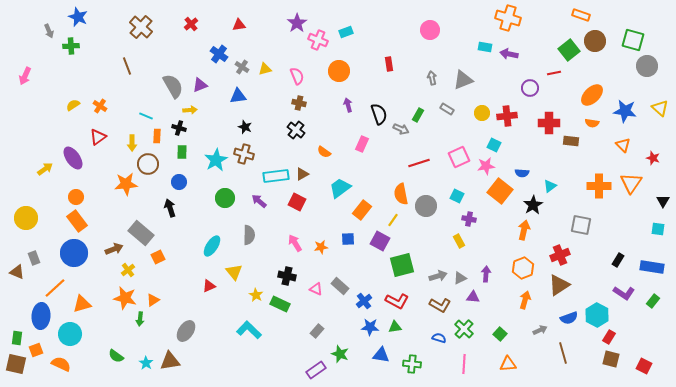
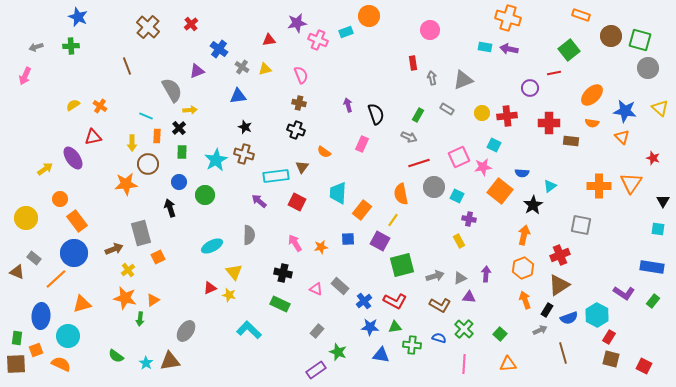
purple star at (297, 23): rotated 24 degrees clockwise
red triangle at (239, 25): moved 30 px right, 15 px down
brown cross at (141, 27): moved 7 px right
gray arrow at (49, 31): moved 13 px left, 16 px down; rotated 96 degrees clockwise
green square at (633, 40): moved 7 px right
brown circle at (595, 41): moved 16 px right, 5 px up
blue cross at (219, 54): moved 5 px up
purple arrow at (509, 54): moved 5 px up
red rectangle at (389, 64): moved 24 px right, 1 px up
gray circle at (647, 66): moved 1 px right, 2 px down
orange circle at (339, 71): moved 30 px right, 55 px up
pink semicircle at (297, 76): moved 4 px right, 1 px up
purple triangle at (200, 85): moved 3 px left, 14 px up
gray semicircle at (173, 86): moved 1 px left, 4 px down
black semicircle at (379, 114): moved 3 px left
black cross at (179, 128): rotated 32 degrees clockwise
gray arrow at (401, 129): moved 8 px right, 8 px down
black cross at (296, 130): rotated 18 degrees counterclockwise
red triangle at (98, 137): moved 5 px left; rotated 24 degrees clockwise
orange triangle at (623, 145): moved 1 px left, 8 px up
pink star at (486, 166): moved 3 px left, 1 px down
brown triangle at (302, 174): moved 7 px up; rotated 24 degrees counterclockwise
cyan trapezoid at (340, 188): moved 2 px left, 5 px down; rotated 50 degrees counterclockwise
orange circle at (76, 197): moved 16 px left, 2 px down
green circle at (225, 198): moved 20 px left, 3 px up
gray circle at (426, 206): moved 8 px right, 19 px up
orange arrow at (524, 230): moved 5 px down
gray rectangle at (141, 233): rotated 35 degrees clockwise
cyan ellipse at (212, 246): rotated 30 degrees clockwise
gray rectangle at (34, 258): rotated 32 degrees counterclockwise
black rectangle at (618, 260): moved 71 px left, 50 px down
black cross at (287, 276): moved 4 px left, 3 px up
gray arrow at (438, 276): moved 3 px left
red triangle at (209, 286): moved 1 px right, 2 px down
orange line at (55, 288): moved 1 px right, 9 px up
yellow star at (256, 295): moved 27 px left; rotated 16 degrees counterclockwise
purple triangle at (473, 297): moved 4 px left
orange arrow at (525, 300): rotated 36 degrees counterclockwise
red L-shape at (397, 301): moved 2 px left
cyan circle at (70, 334): moved 2 px left, 2 px down
green star at (340, 354): moved 2 px left, 2 px up
brown square at (16, 364): rotated 15 degrees counterclockwise
green cross at (412, 364): moved 19 px up
